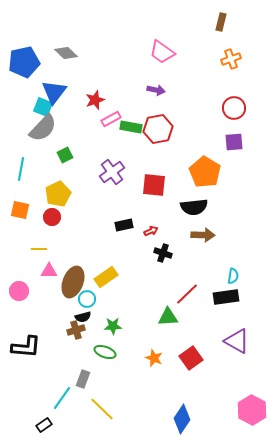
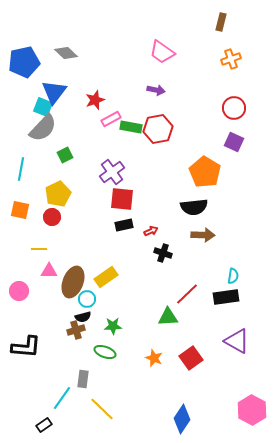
purple square at (234, 142): rotated 30 degrees clockwise
red square at (154, 185): moved 32 px left, 14 px down
gray rectangle at (83, 379): rotated 12 degrees counterclockwise
